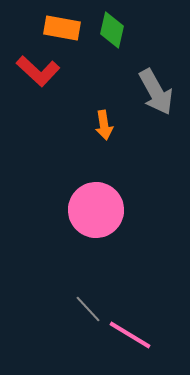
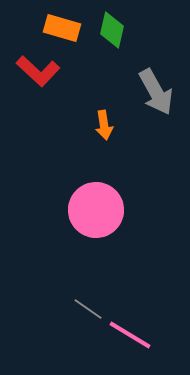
orange rectangle: rotated 6 degrees clockwise
gray line: rotated 12 degrees counterclockwise
